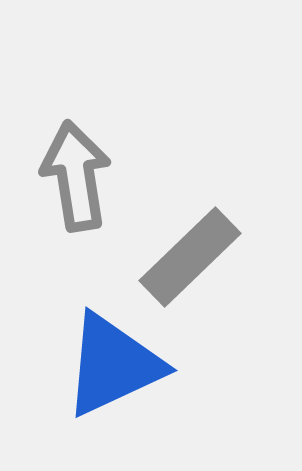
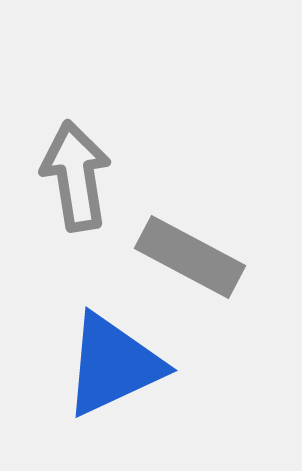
gray rectangle: rotated 72 degrees clockwise
